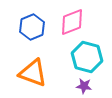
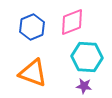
cyan hexagon: rotated 12 degrees counterclockwise
